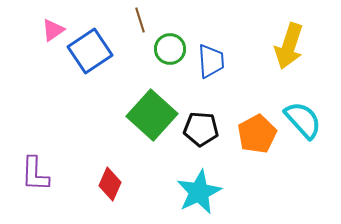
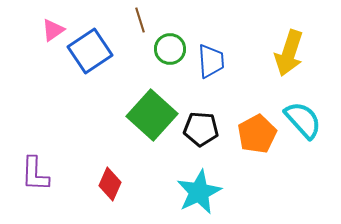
yellow arrow: moved 7 px down
